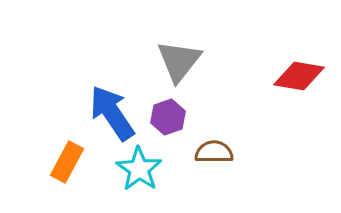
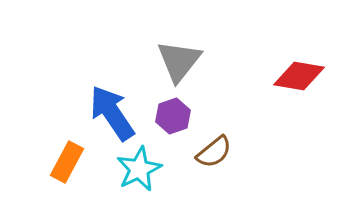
purple hexagon: moved 5 px right, 1 px up
brown semicircle: rotated 141 degrees clockwise
cyan star: rotated 12 degrees clockwise
